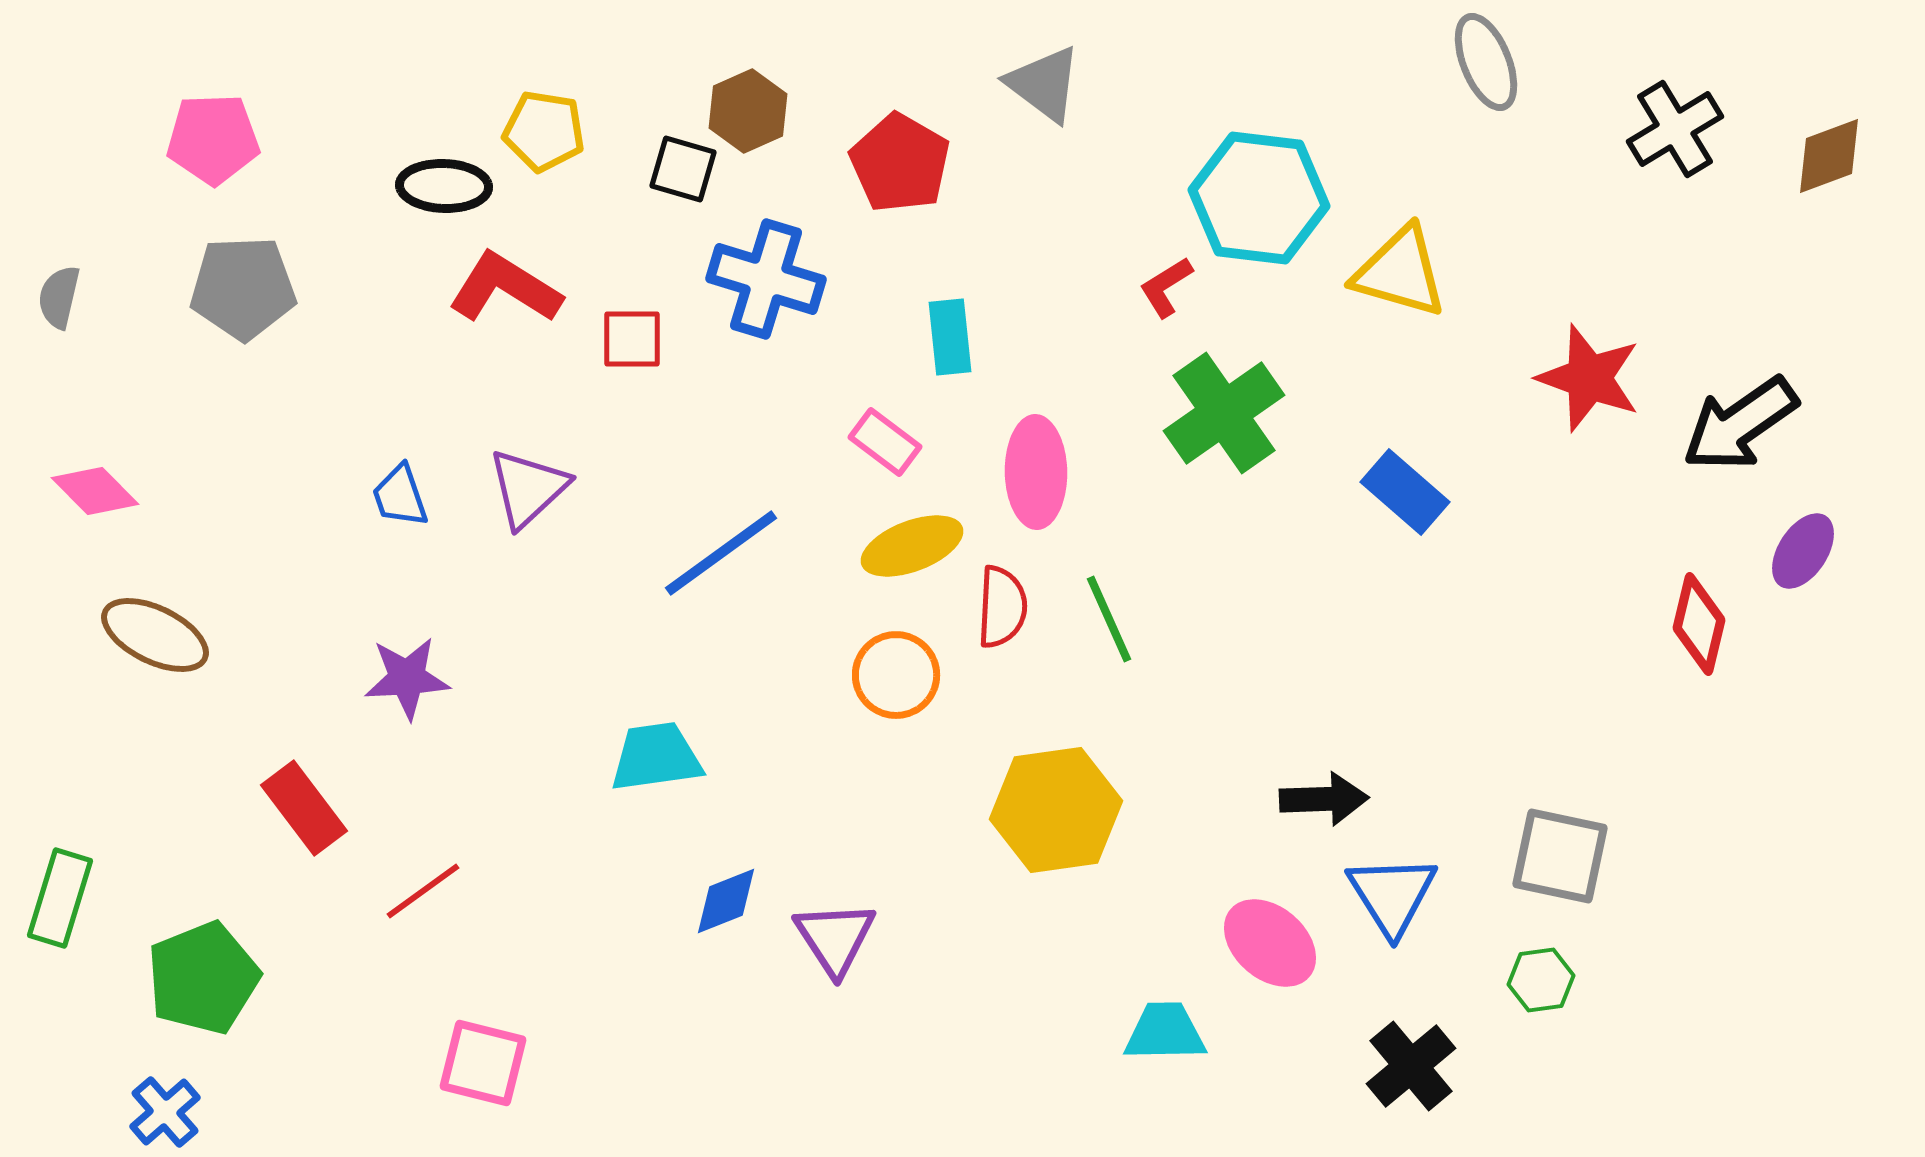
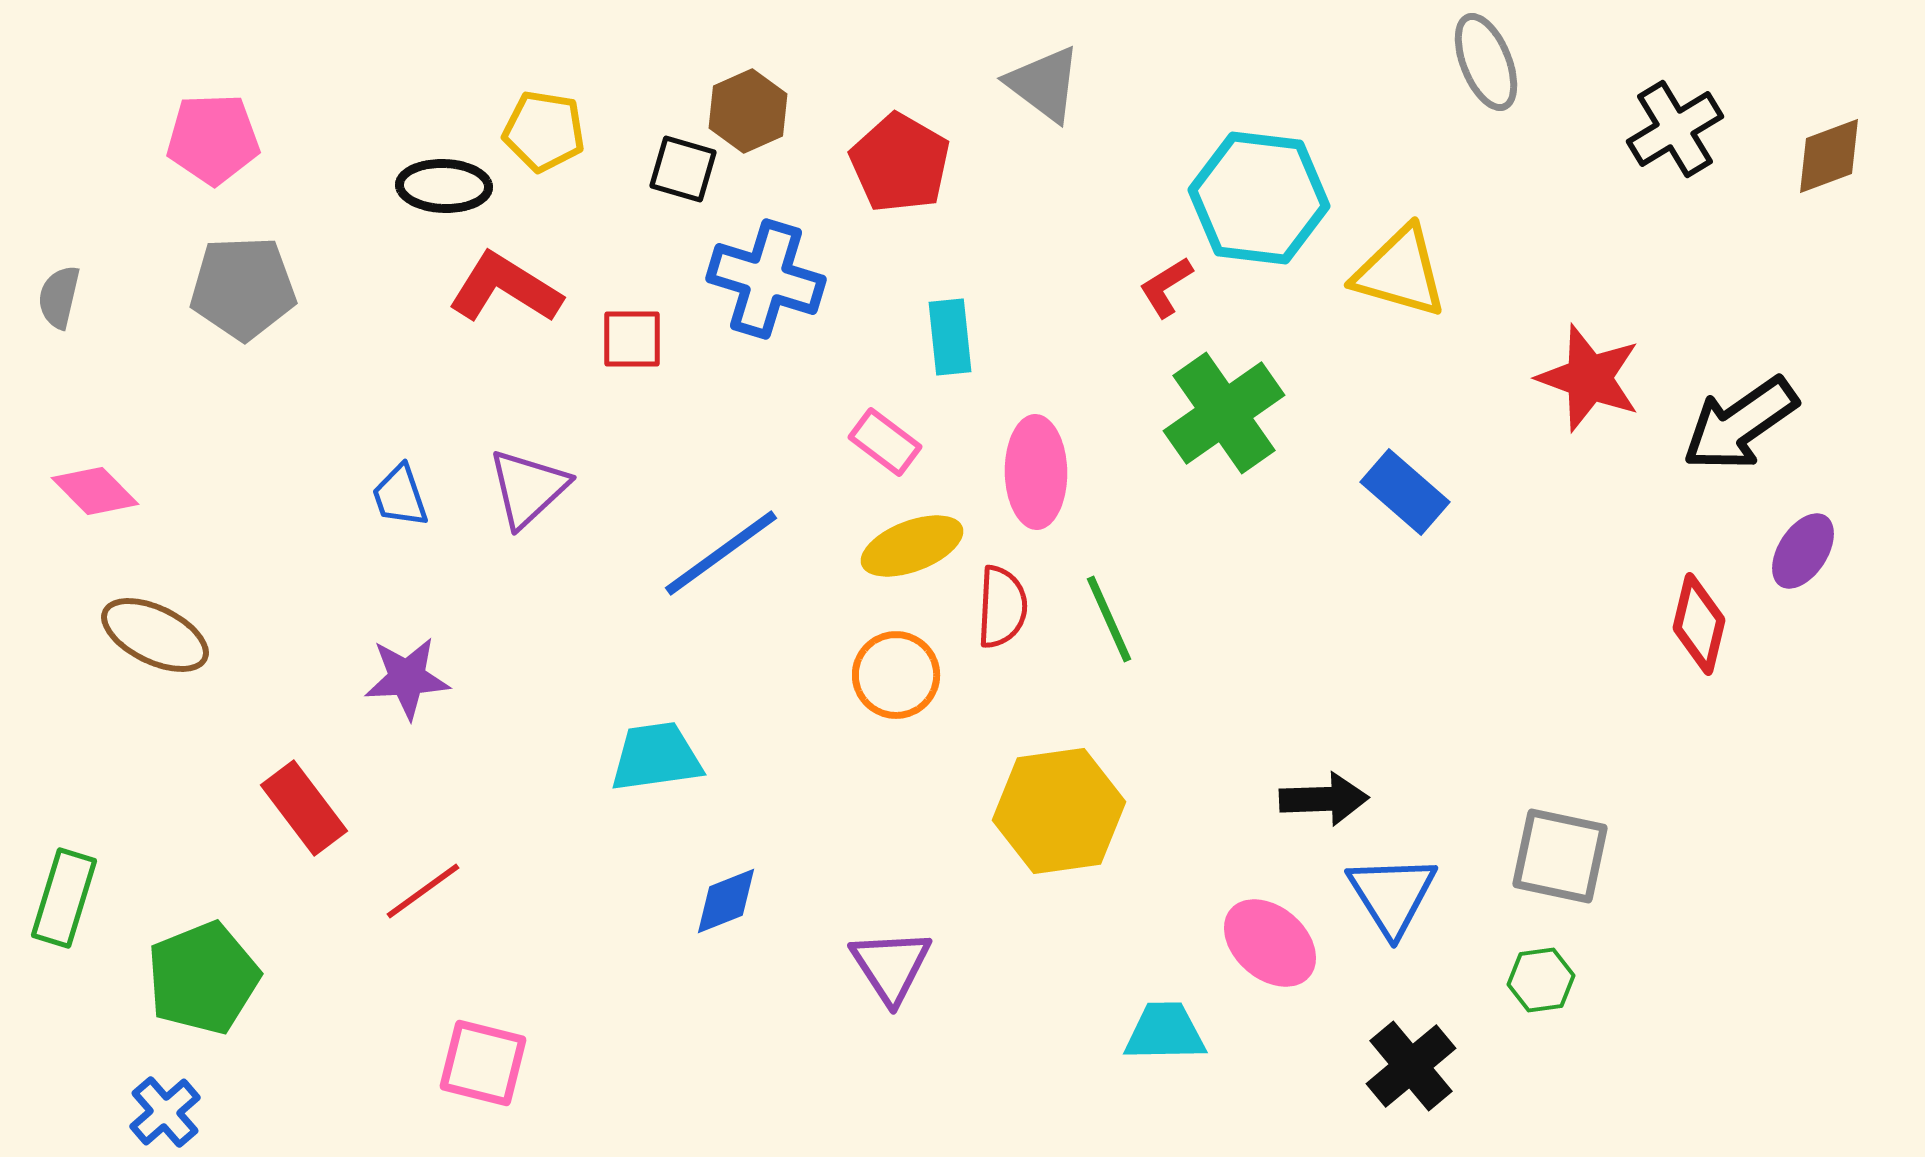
yellow hexagon at (1056, 810): moved 3 px right, 1 px down
green rectangle at (60, 898): moved 4 px right
purple triangle at (835, 938): moved 56 px right, 28 px down
